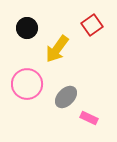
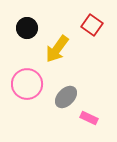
red square: rotated 20 degrees counterclockwise
